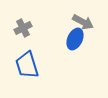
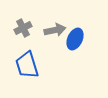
gray arrow: moved 28 px left, 8 px down; rotated 40 degrees counterclockwise
